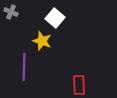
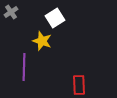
gray cross: rotated 32 degrees clockwise
white square: rotated 18 degrees clockwise
